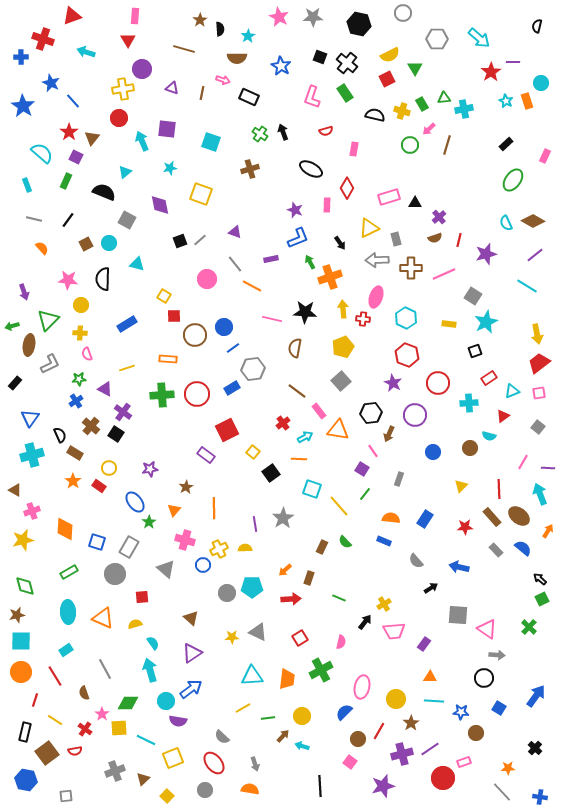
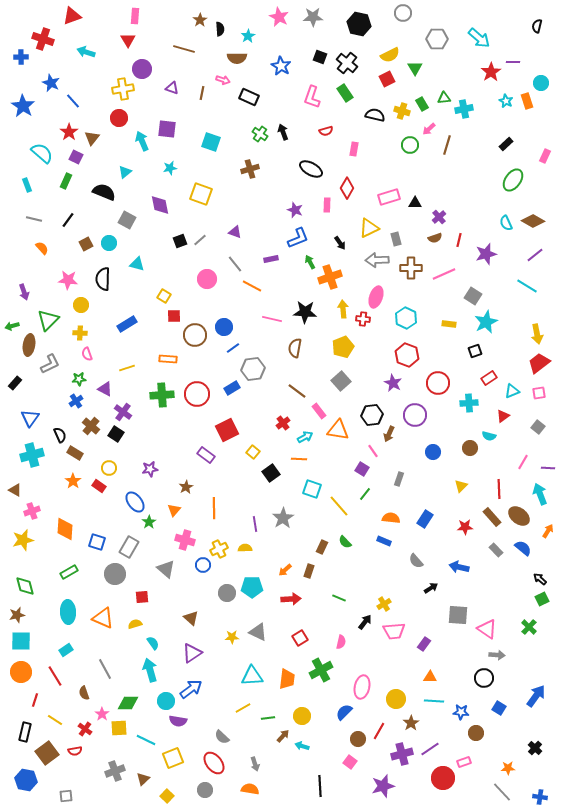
black hexagon at (371, 413): moved 1 px right, 2 px down
brown rectangle at (309, 578): moved 7 px up
